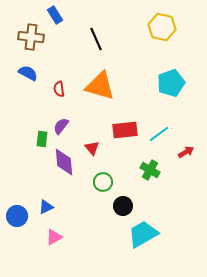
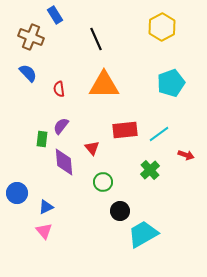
yellow hexagon: rotated 20 degrees clockwise
brown cross: rotated 15 degrees clockwise
blue semicircle: rotated 18 degrees clockwise
orange triangle: moved 4 px right, 1 px up; rotated 16 degrees counterclockwise
red arrow: moved 3 px down; rotated 49 degrees clockwise
green cross: rotated 18 degrees clockwise
black circle: moved 3 px left, 5 px down
blue circle: moved 23 px up
pink triangle: moved 10 px left, 6 px up; rotated 42 degrees counterclockwise
